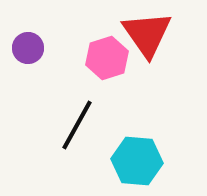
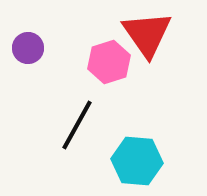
pink hexagon: moved 2 px right, 4 px down
